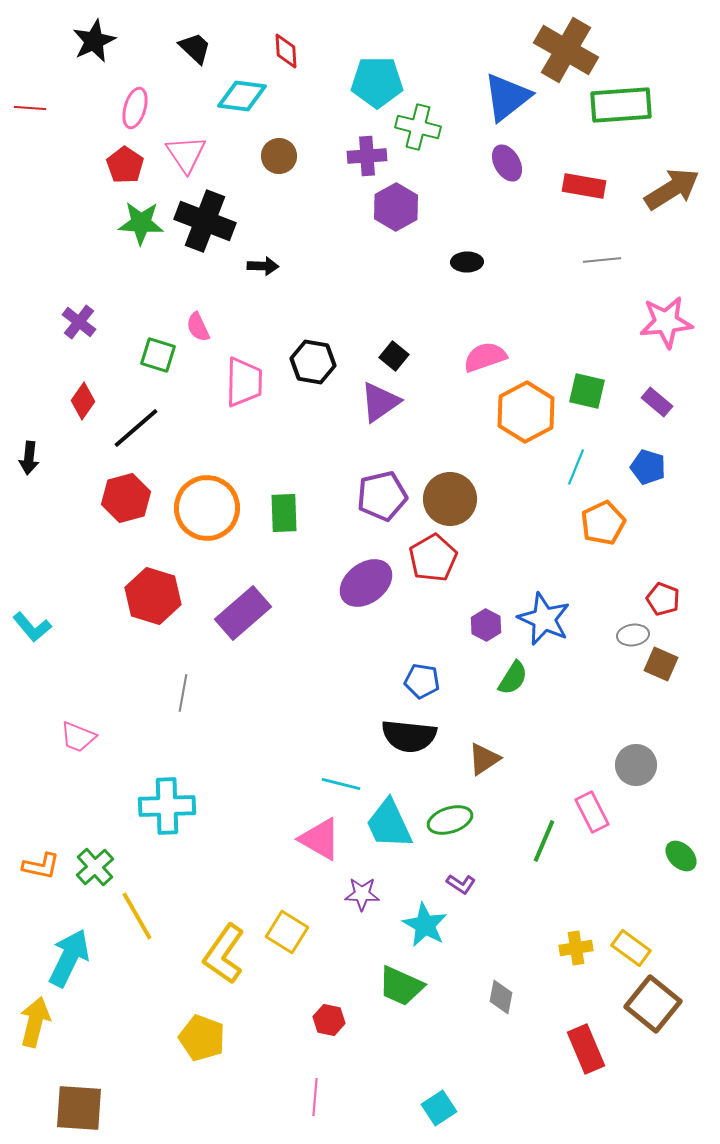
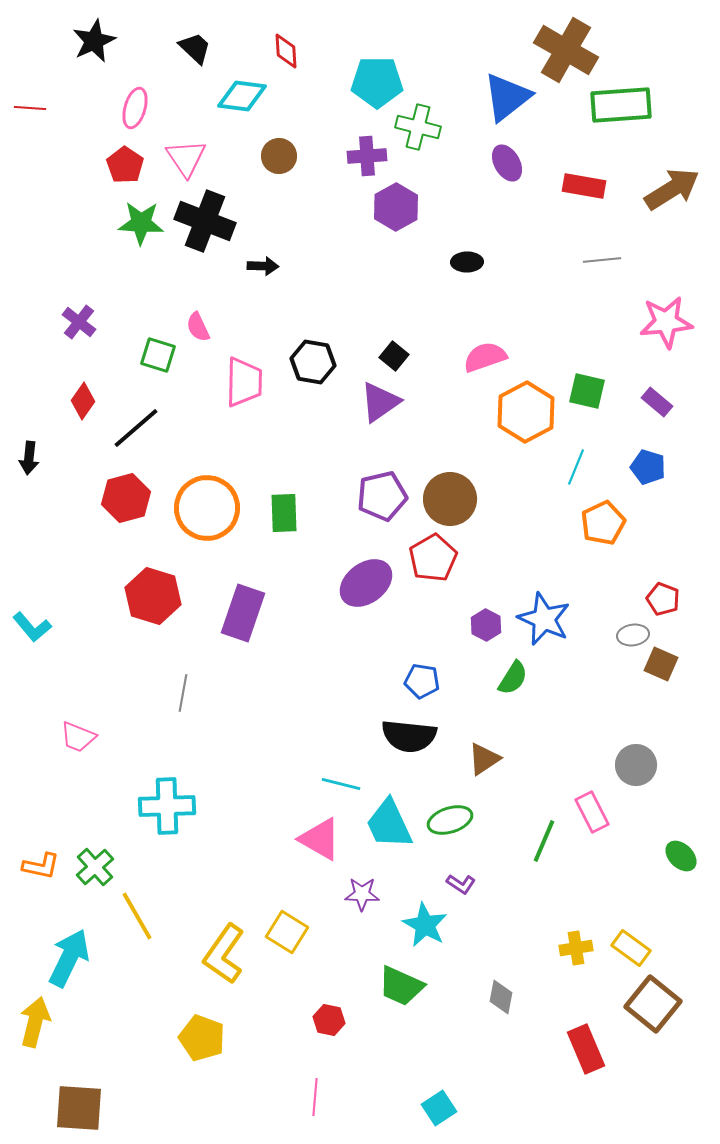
pink triangle at (186, 154): moved 4 px down
purple rectangle at (243, 613): rotated 30 degrees counterclockwise
